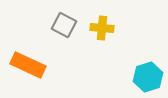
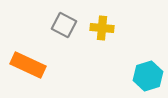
cyan hexagon: moved 1 px up
